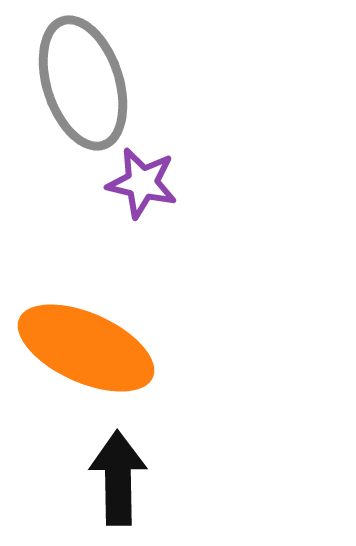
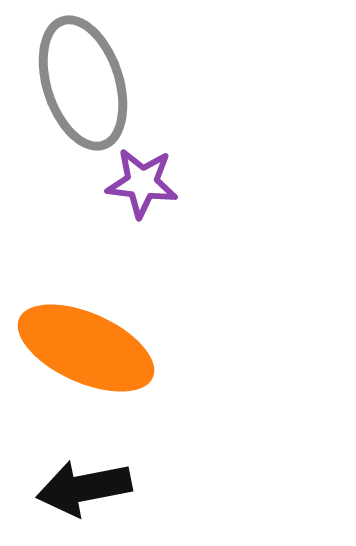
purple star: rotated 6 degrees counterclockwise
black arrow: moved 34 px left, 10 px down; rotated 100 degrees counterclockwise
